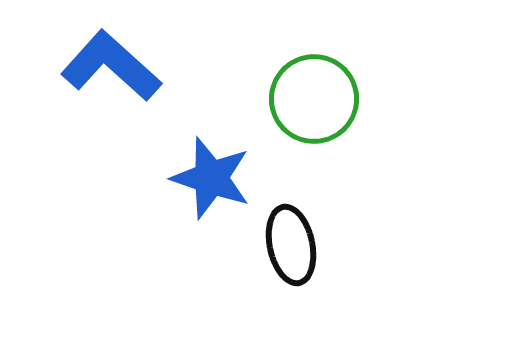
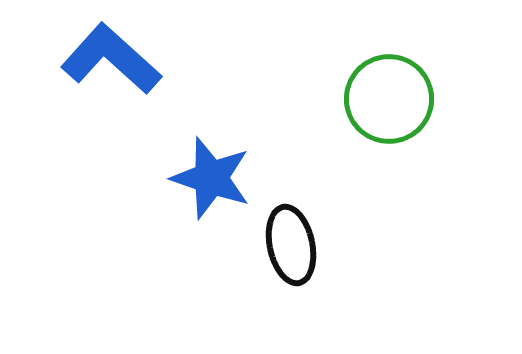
blue L-shape: moved 7 px up
green circle: moved 75 px right
